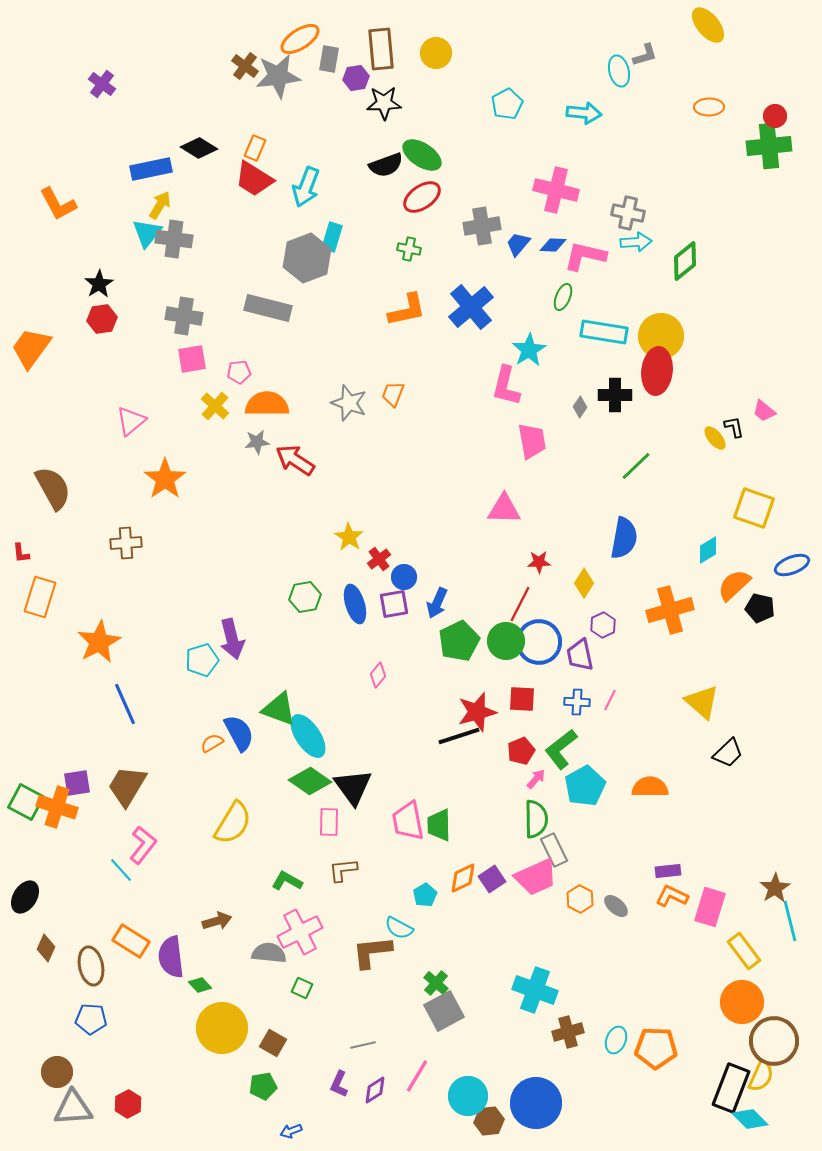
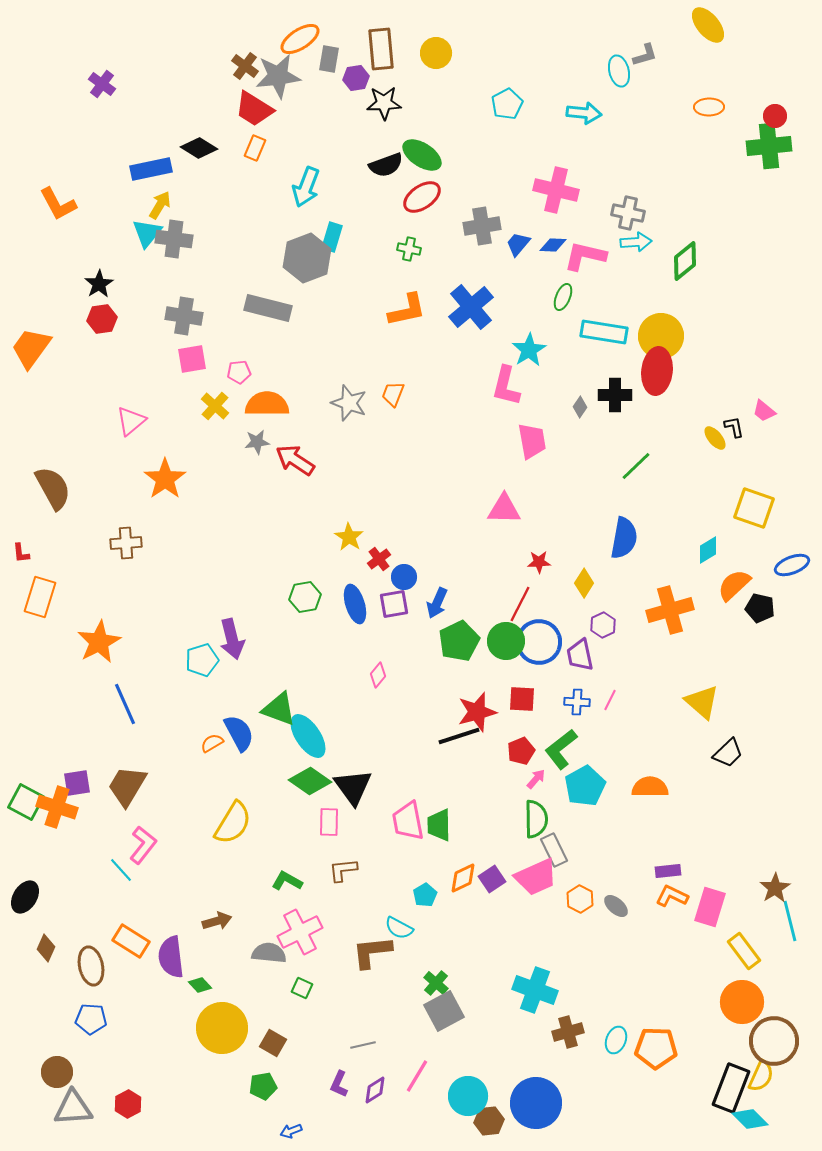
red trapezoid at (254, 179): moved 70 px up
